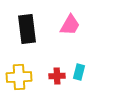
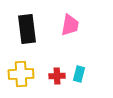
pink trapezoid: rotated 20 degrees counterclockwise
cyan rectangle: moved 2 px down
yellow cross: moved 2 px right, 3 px up
